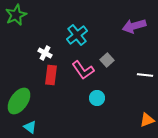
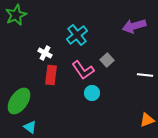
cyan circle: moved 5 px left, 5 px up
